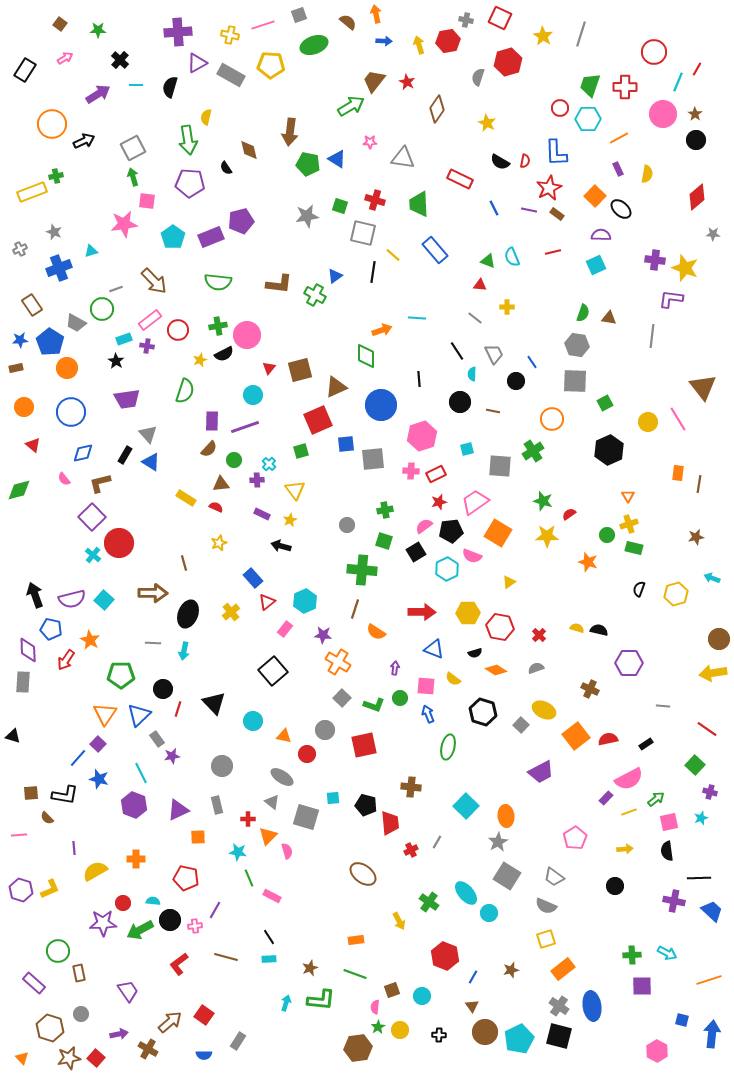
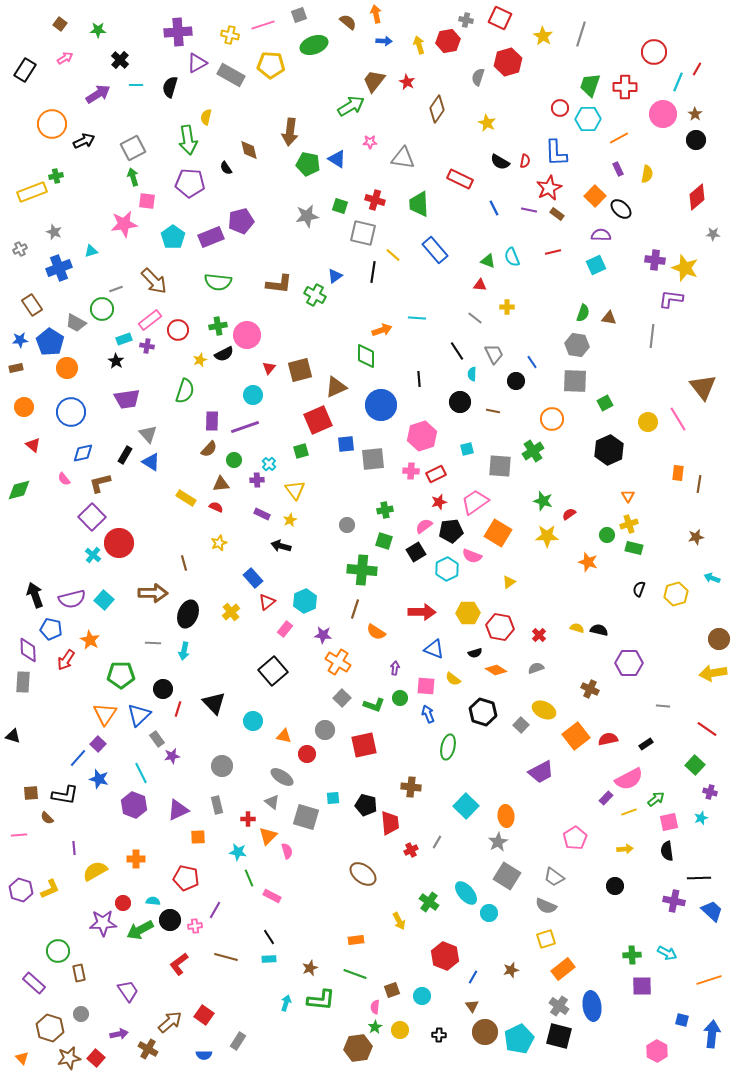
green star at (378, 1027): moved 3 px left
